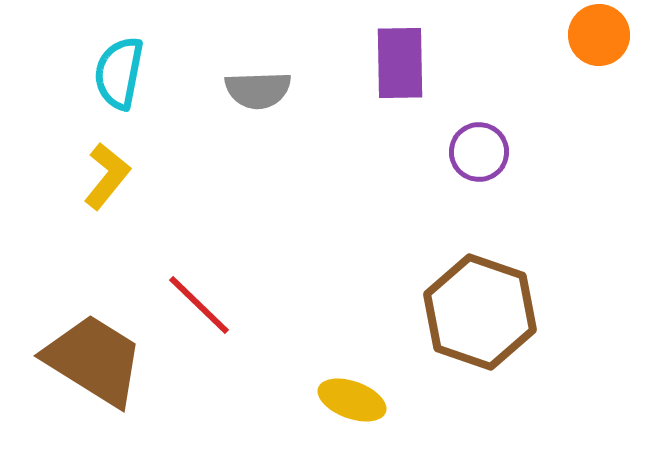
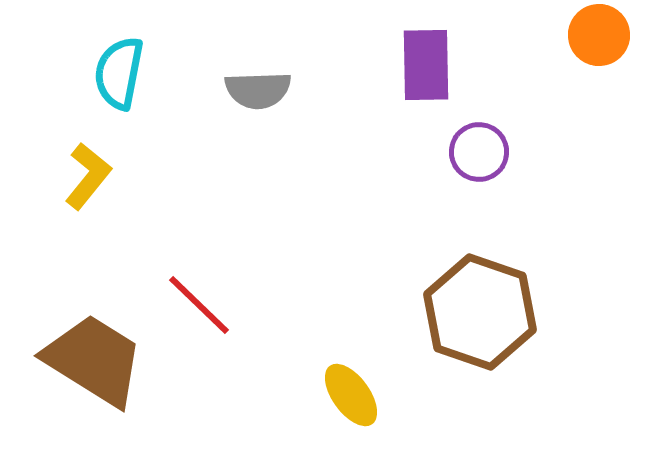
purple rectangle: moved 26 px right, 2 px down
yellow L-shape: moved 19 px left
yellow ellipse: moved 1 px left, 5 px up; rotated 34 degrees clockwise
